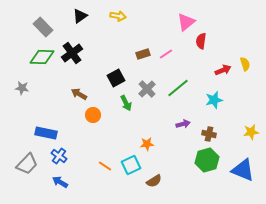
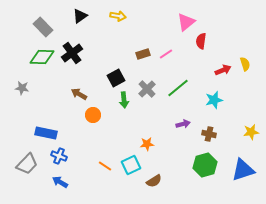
green arrow: moved 2 px left, 3 px up; rotated 21 degrees clockwise
blue cross: rotated 14 degrees counterclockwise
green hexagon: moved 2 px left, 5 px down
blue triangle: rotated 40 degrees counterclockwise
